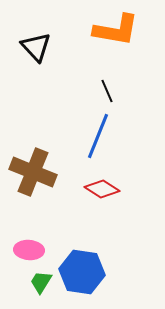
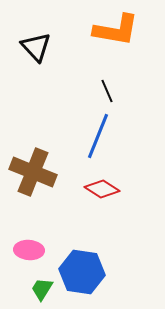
green trapezoid: moved 1 px right, 7 px down
